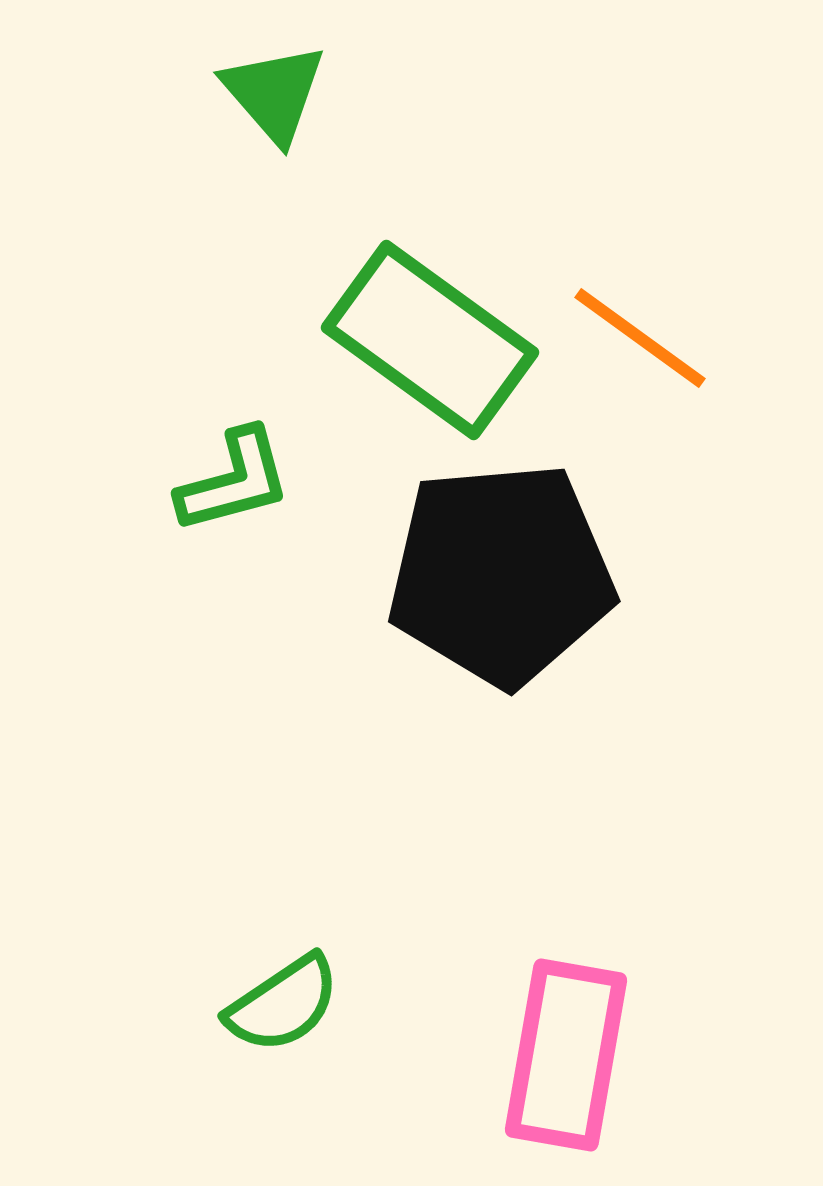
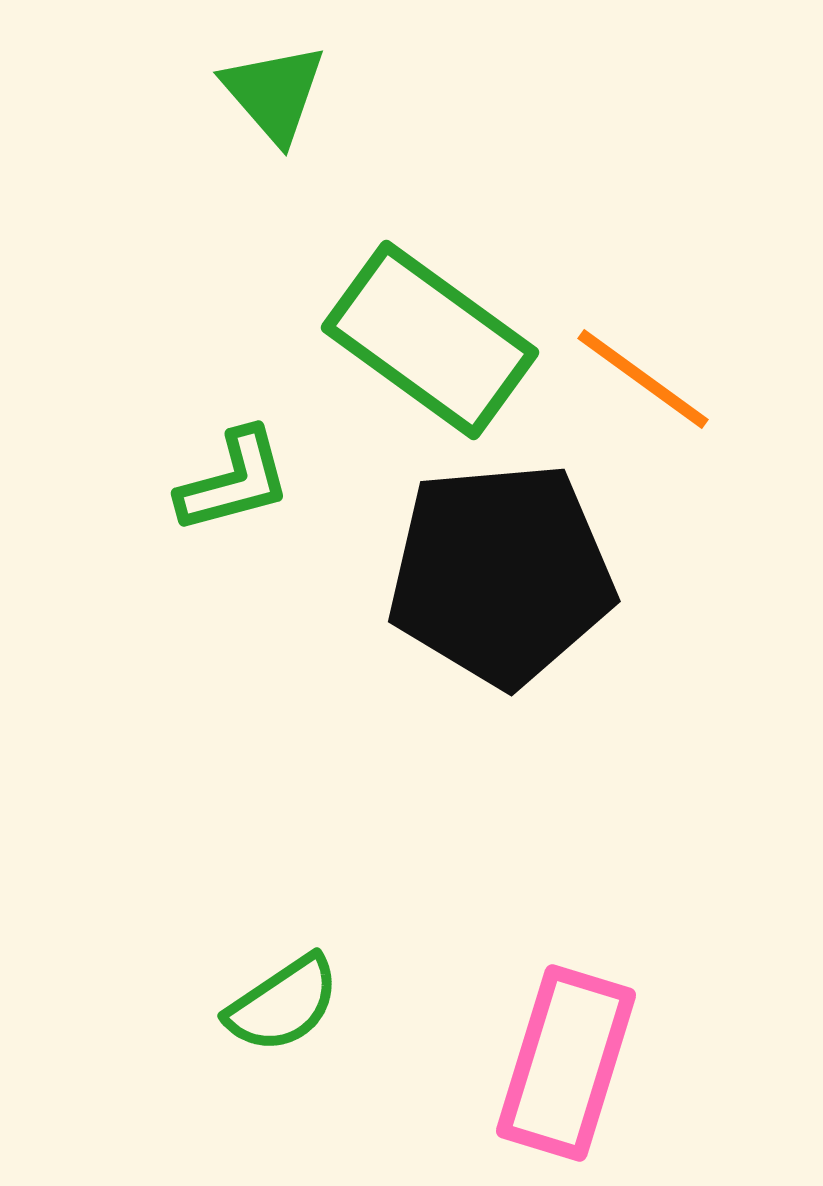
orange line: moved 3 px right, 41 px down
pink rectangle: moved 8 px down; rotated 7 degrees clockwise
